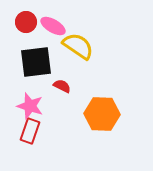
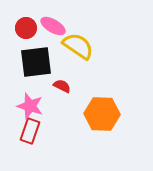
red circle: moved 6 px down
